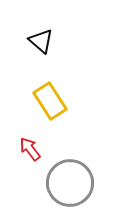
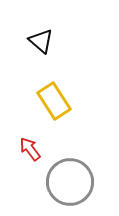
yellow rectangle: moved 4 px right
gray circle: moved 1 px up
